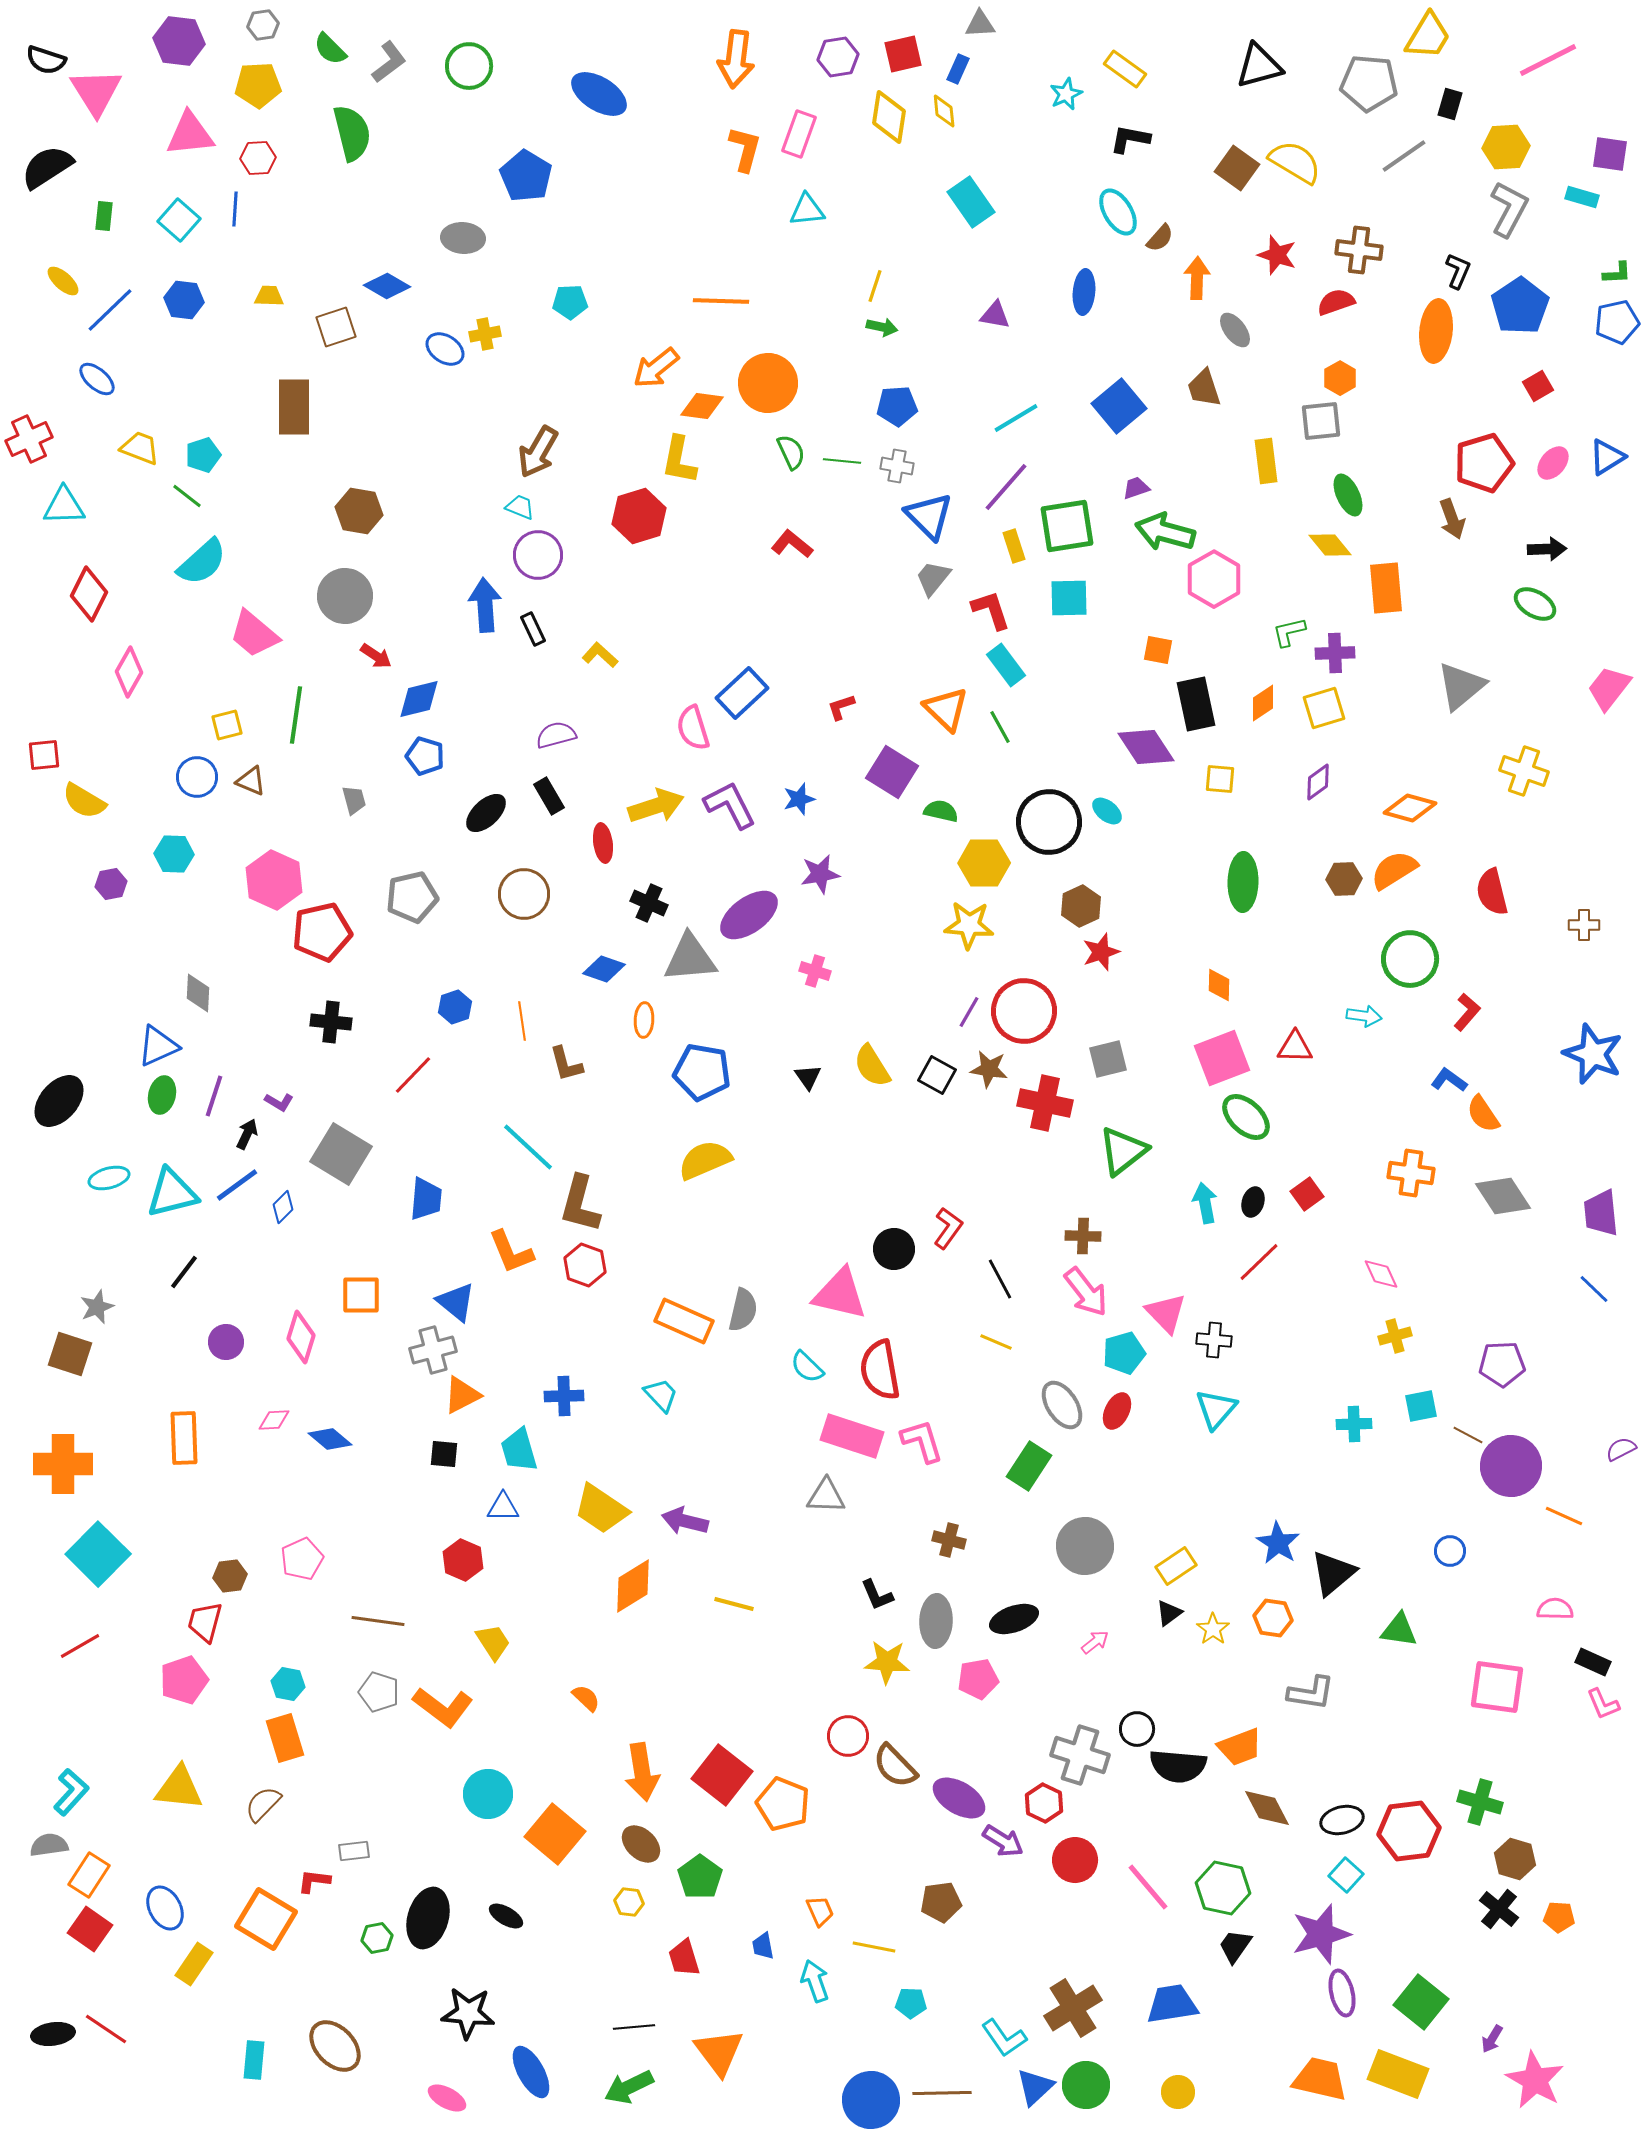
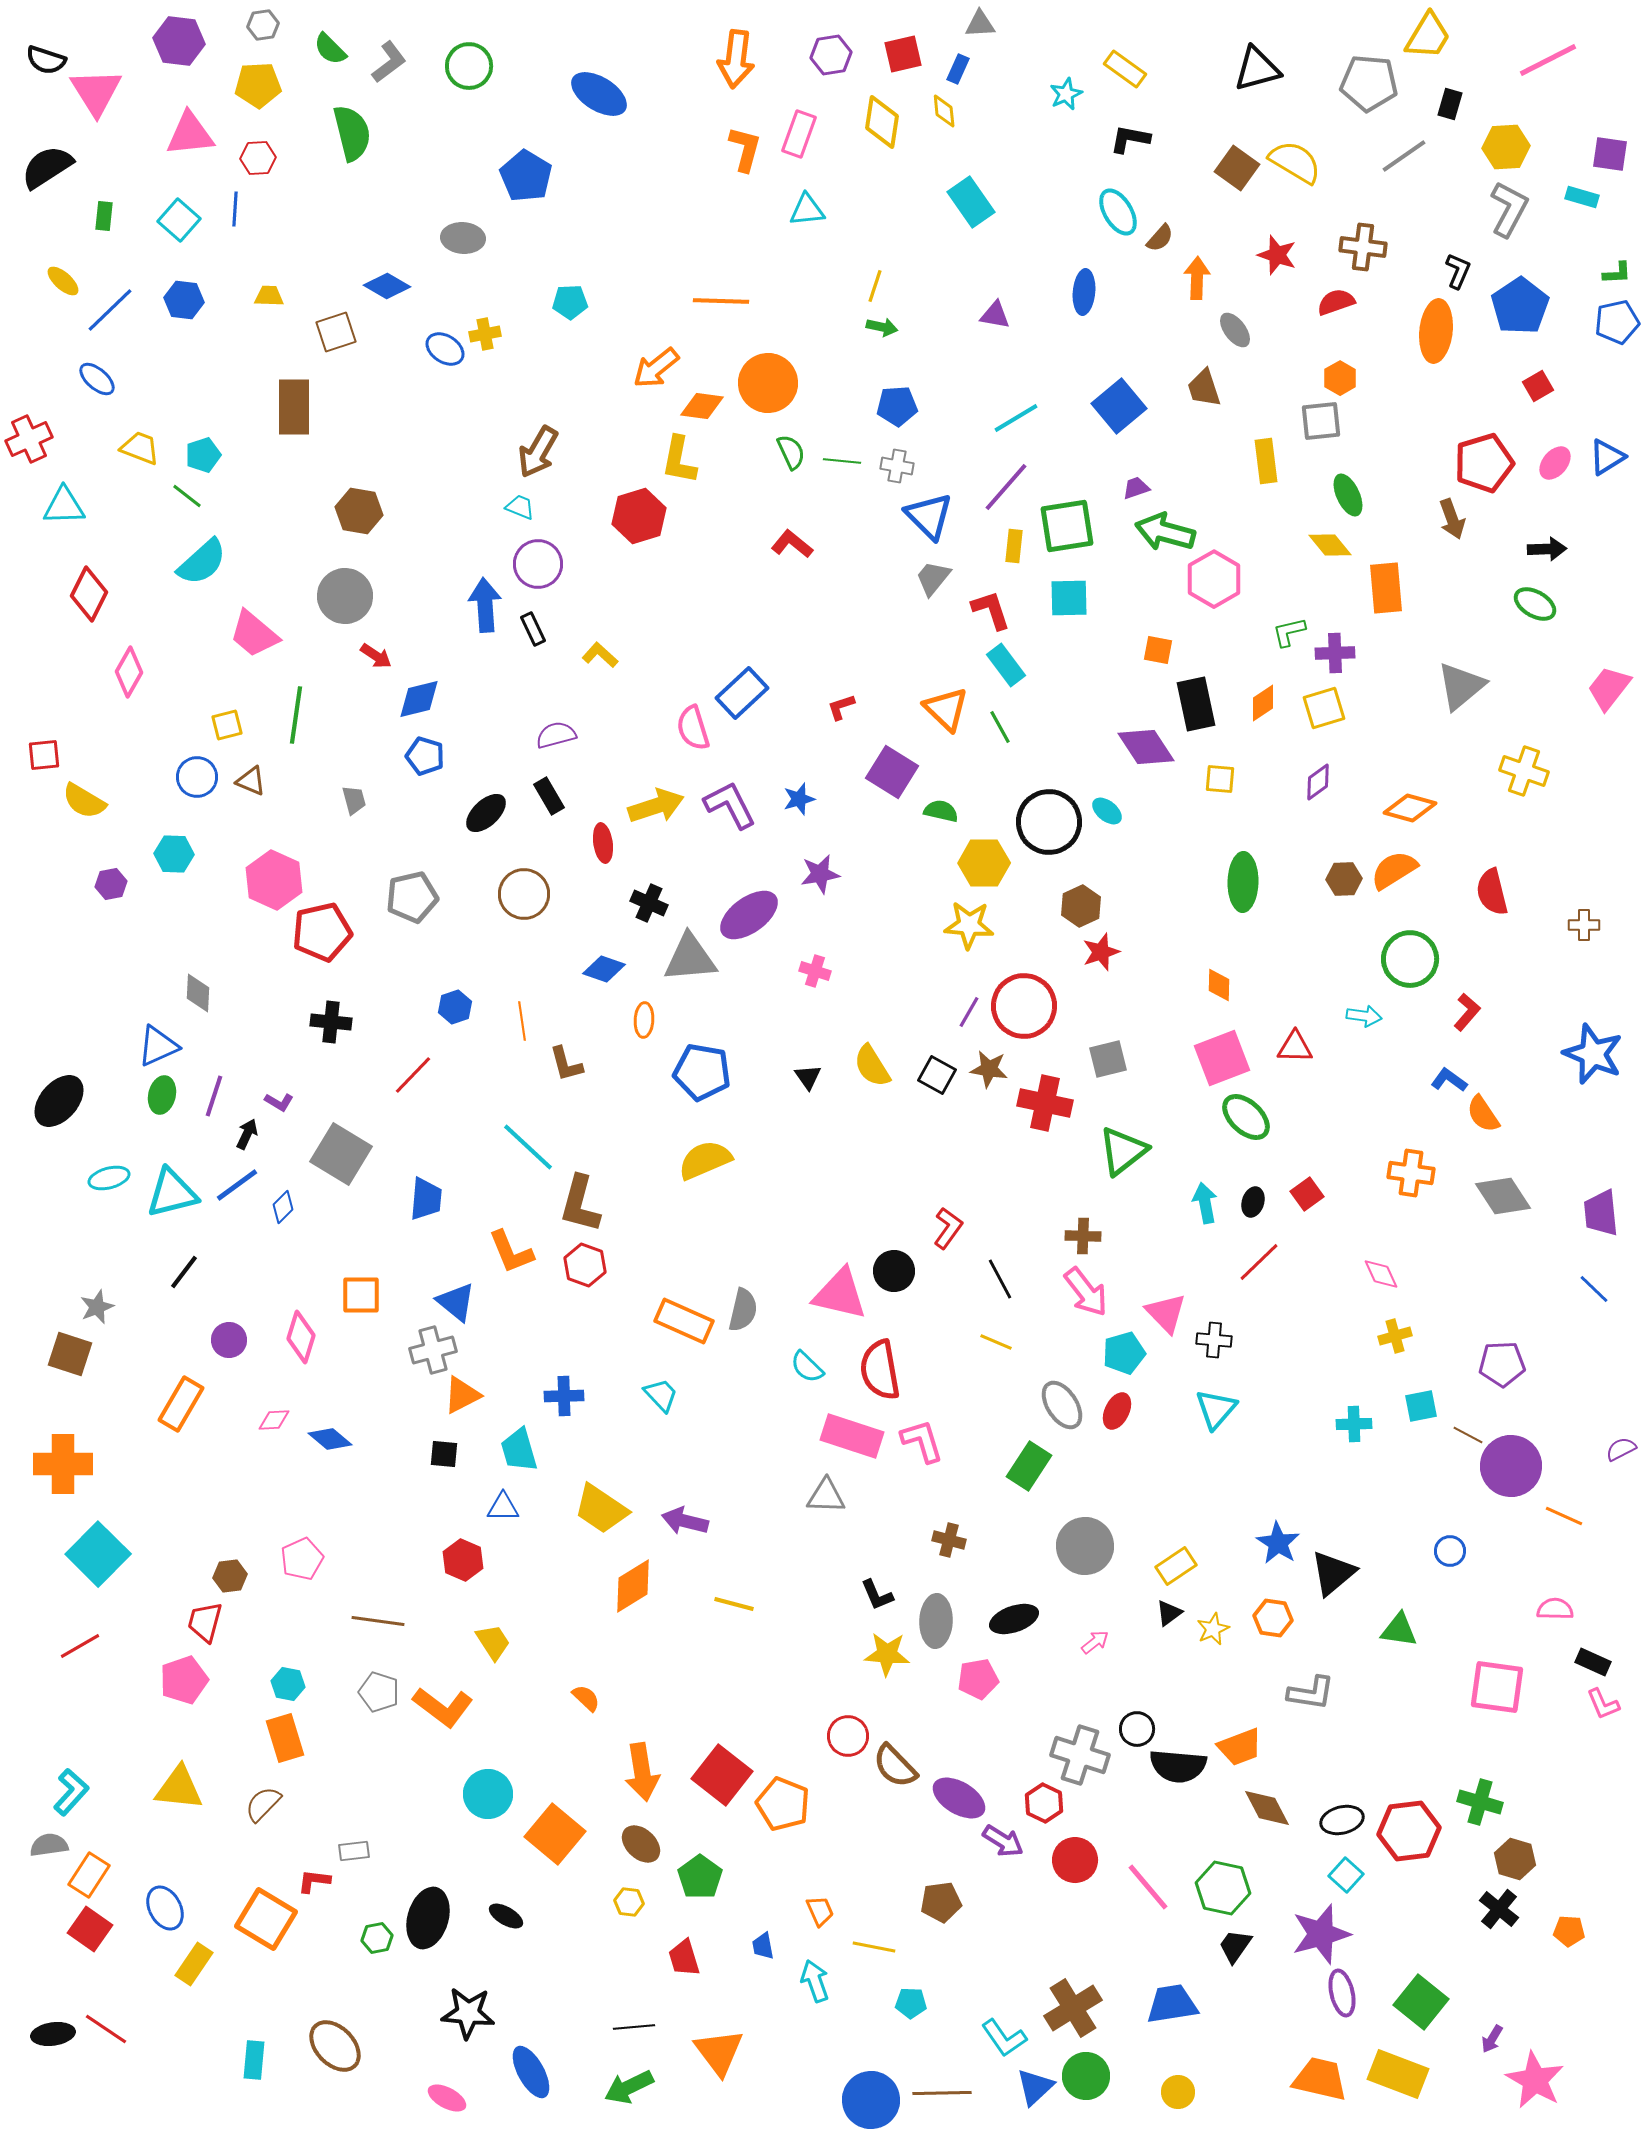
purple hexagon at (838, 57): moved 7 px left, 2 px up
black triangle at (1259, 66): moved 2 px left, 3 px down
yellow diamond at (889, 117): moved 7 px left, 5 px down
brown cross at (1359, 250): moved 4 px right, 3 px up
brown square at (336, 327): moved 5 px down
pink ellipse at (1553, 463): moved 2 px right
yellow rectangle at (1014, 546): rotated 24 degrees clockwise
purple circle at (538, 555): moved 9 px down
red circle at (1024, 1011): moved 5 px up
black circle at (894, 1249): moved 22 px down
purple circle at (226, 1342): moved 3 px right, 2 px up
orange rectangle at (184, 1438): moved 3 px left, 34 px up; rotated 32 degrees clockwise
yellow star at (1213, 1629): rotated 12 degrees clockwise
yellow star at (887, 1662): moved 8 px up
orange pentagon at (1559, 1917): moved 10 px right, 14 px down
green circle at (1086, 2085): moved 9 px up
